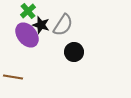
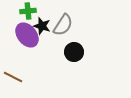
green cross: rotated 35 degrees clockwise
black star: moved 1 px right, 1 px down
brown line: rotated 18 degrees clockwise
